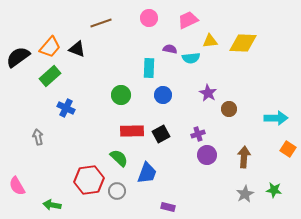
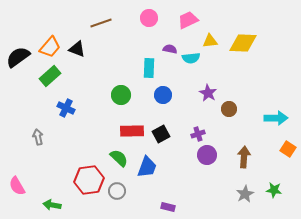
blue trapezoid: moved 6 px up
